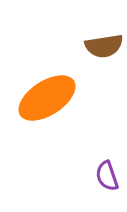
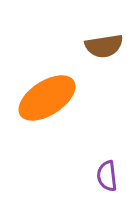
purple semicircle: rotated 12 degrees clockwise
